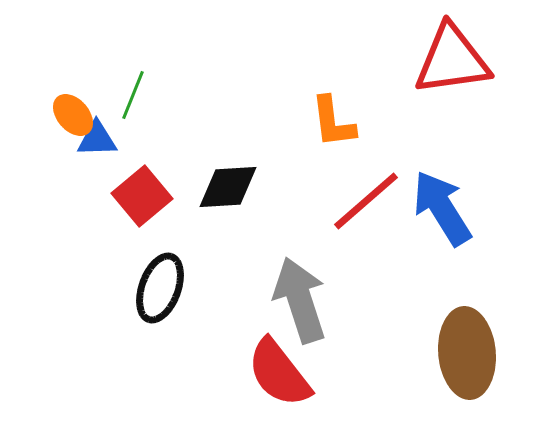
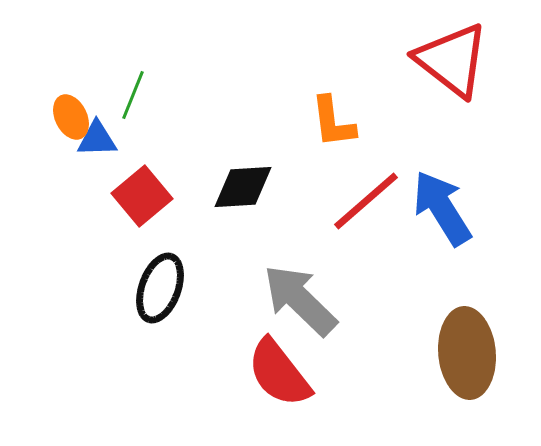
red triangle: rotated 46 degrees clockwise
orange ellipse: moved 2 px left, 2 px down; rotated 15 degrees clockwise
black diamond: moved 15 px right
gray arrow: rotated 28 degrees counterclockwise
